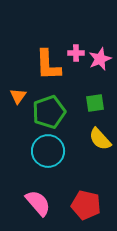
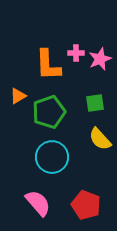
orange triangle: rotated 24 degrees clockwise
cyan circle: moved 4 px right, 6 px down
red pentagon: rotated 8 degrees clockwise
